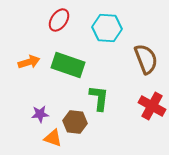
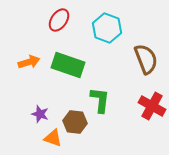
cyan hexagon: rotated 16 degrees clockwise
green L-shape: moved 1 px right, 2 px down
purple star: rotated 24 degrees clockwise
